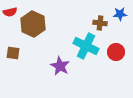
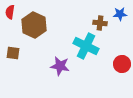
red semicircle: rotated 112 degrees clockwise
brown hexagon: moved 1 px right, 1 px down
red circle: moved 6 px right, 12 px down
purple star: rotated 18 degrees counterclockwise
